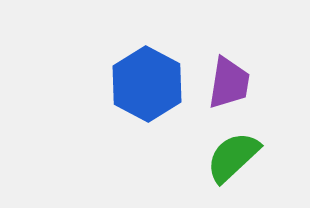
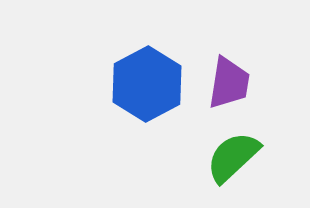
blue hexagon: rotated 4 degrees clockwise
